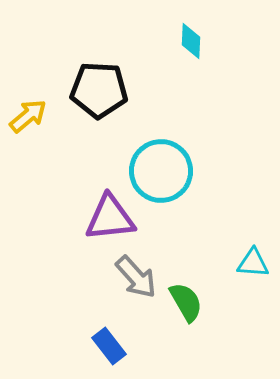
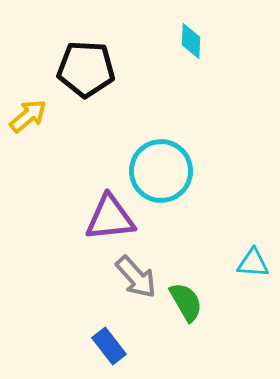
black pentagon: moved 13 px left, 21 px up
